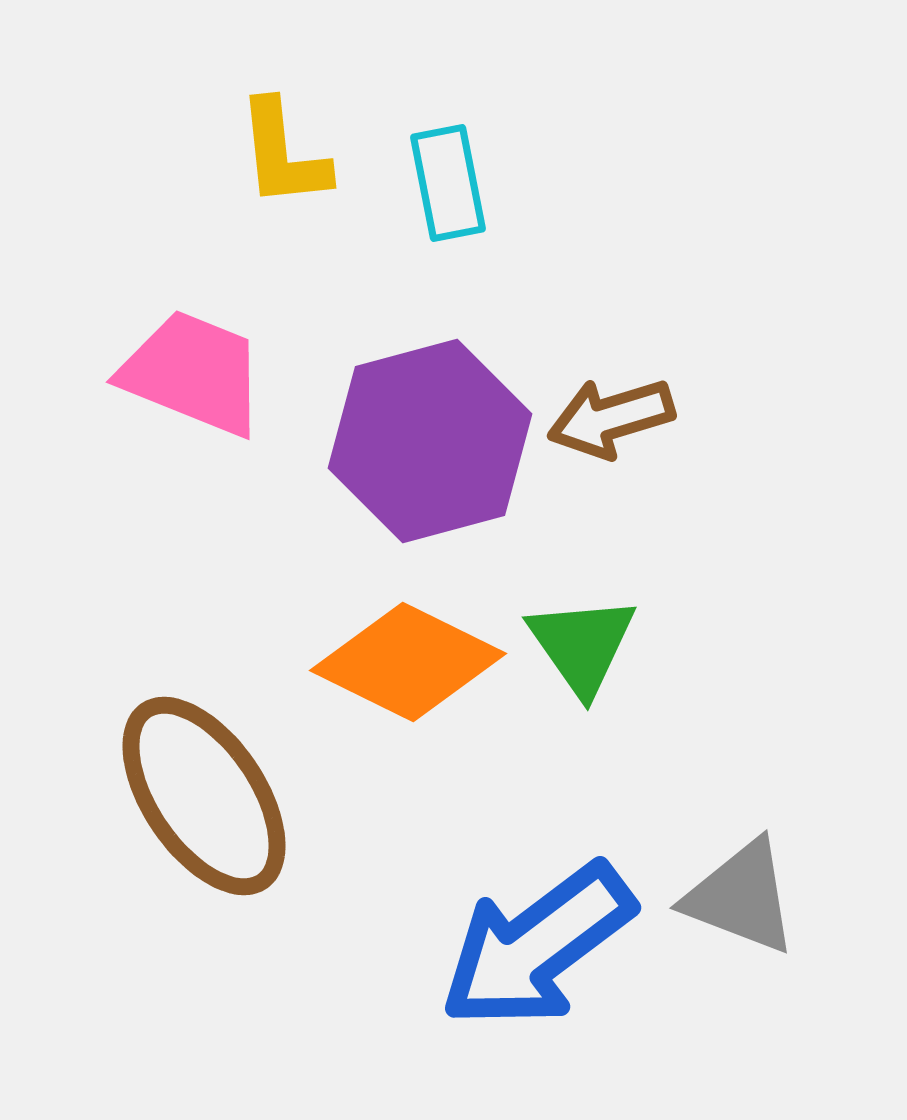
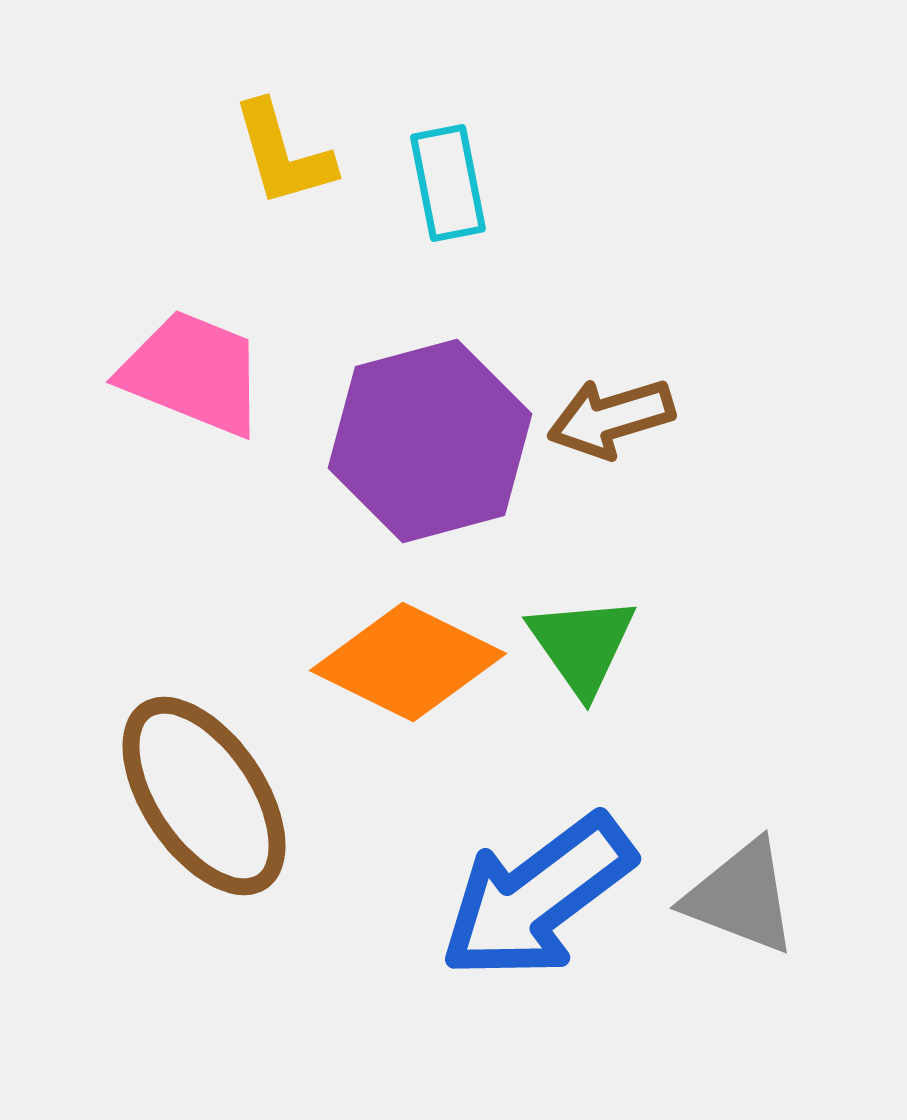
yellow L-shape: rotated 10 degrees counterclockwise
blue arrow: moved 49 px up
